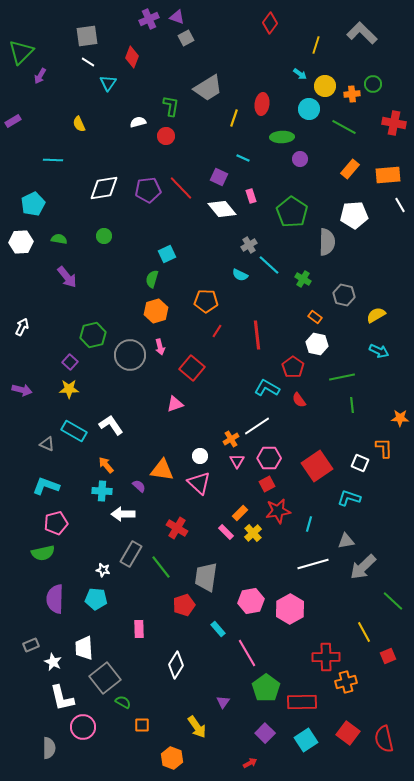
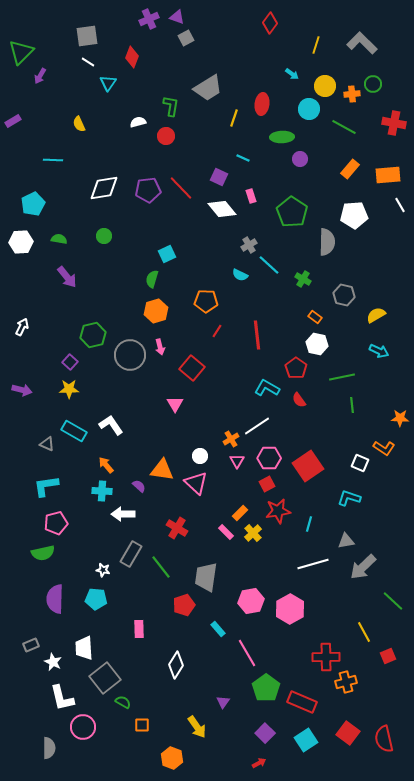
gray L-shape at (362, 33): moved 10 px down
cyan arrow at (300, 74): moved 8 px left
red pentagon at (293, 367): moved 3 px right, 1 px down
pink triangle at (175, 404): rotated 42 degrees counterclockwise
orange L-shape at (384, 448): rotated 125 degrees clockwise
red square at (317, 466): moved 9 px left
pink triangle at (199, 483): moved 3 px left
cyan L-shape at (46, 486): rotated 28 degrees counterclockwise
red rectangle at (302, 702): rotated 24 degrees clockwise
red arrow at (250, 763): moved 9 px right
